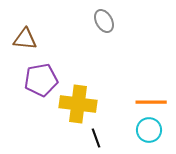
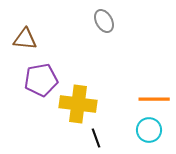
orange line: moved 3 px right, 3 px up
